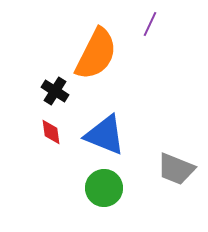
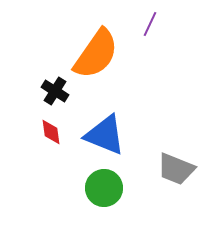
orange semicircle: rotated 8 degrees clockwise
